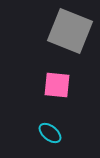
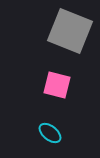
pink square: rotated 8 degrees clockwise
